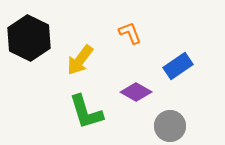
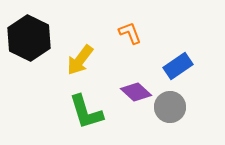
purple diamond: rotated 12 degrees clockwise
gray circle: moved 19 px up
